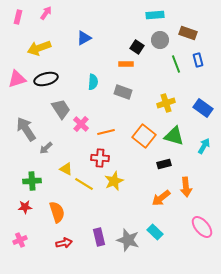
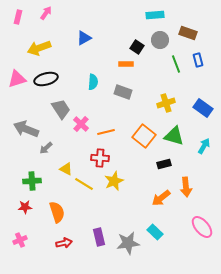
gray arrow at (26, 129): rotated 35 degrees counterclockwise
gray star at (128, 240): moved 3 px down; rotated 25 degrees counterclockwise
